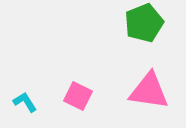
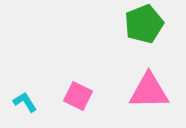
green pentagon: moved 1 px down
pink triangle: rotated 9 degrees counterclockwise
